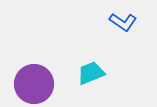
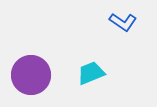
purple circle: moved 3 px left, 9 px up
